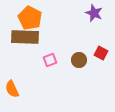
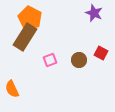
brown rectangle: rotated 60 degrees counterclockwise
